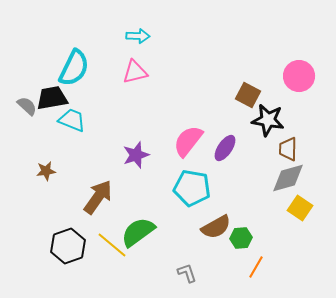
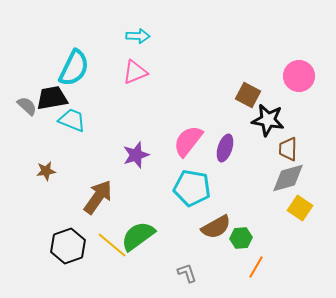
pink triangle: rotated 8 degrees counterclockwise
purple ellipse: rotated 16 degrees counterclockwise
green semicircle: moved 4 px down
